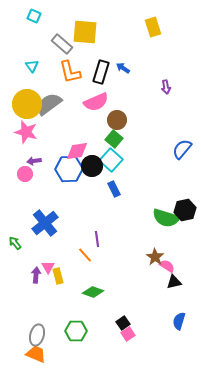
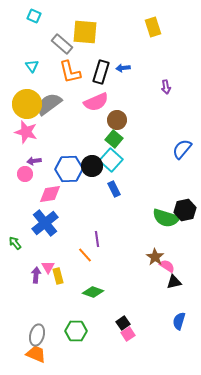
blue arrow at (123, 68): rotated 40 degrees counterclockwise
pink diamond at (77, 151): moved 27 px left, 43 px down
